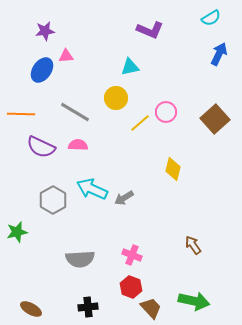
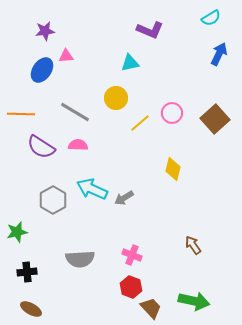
cyan triangle: moved 4 px up
pink circle: moved 6 px right, 1 px down
purple semicircle: rotated 8 degrees clockwise
black cross: moved 61 px left, 35 px up
